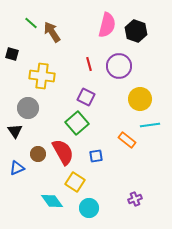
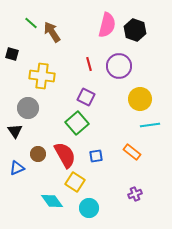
black hexagon: moved 1 px left, 1 px up
orange rectangle: moved 5 px right, 12 px down
red semicircle: moved 2 px right, 3 px down
purple cross: moved 5 px up
